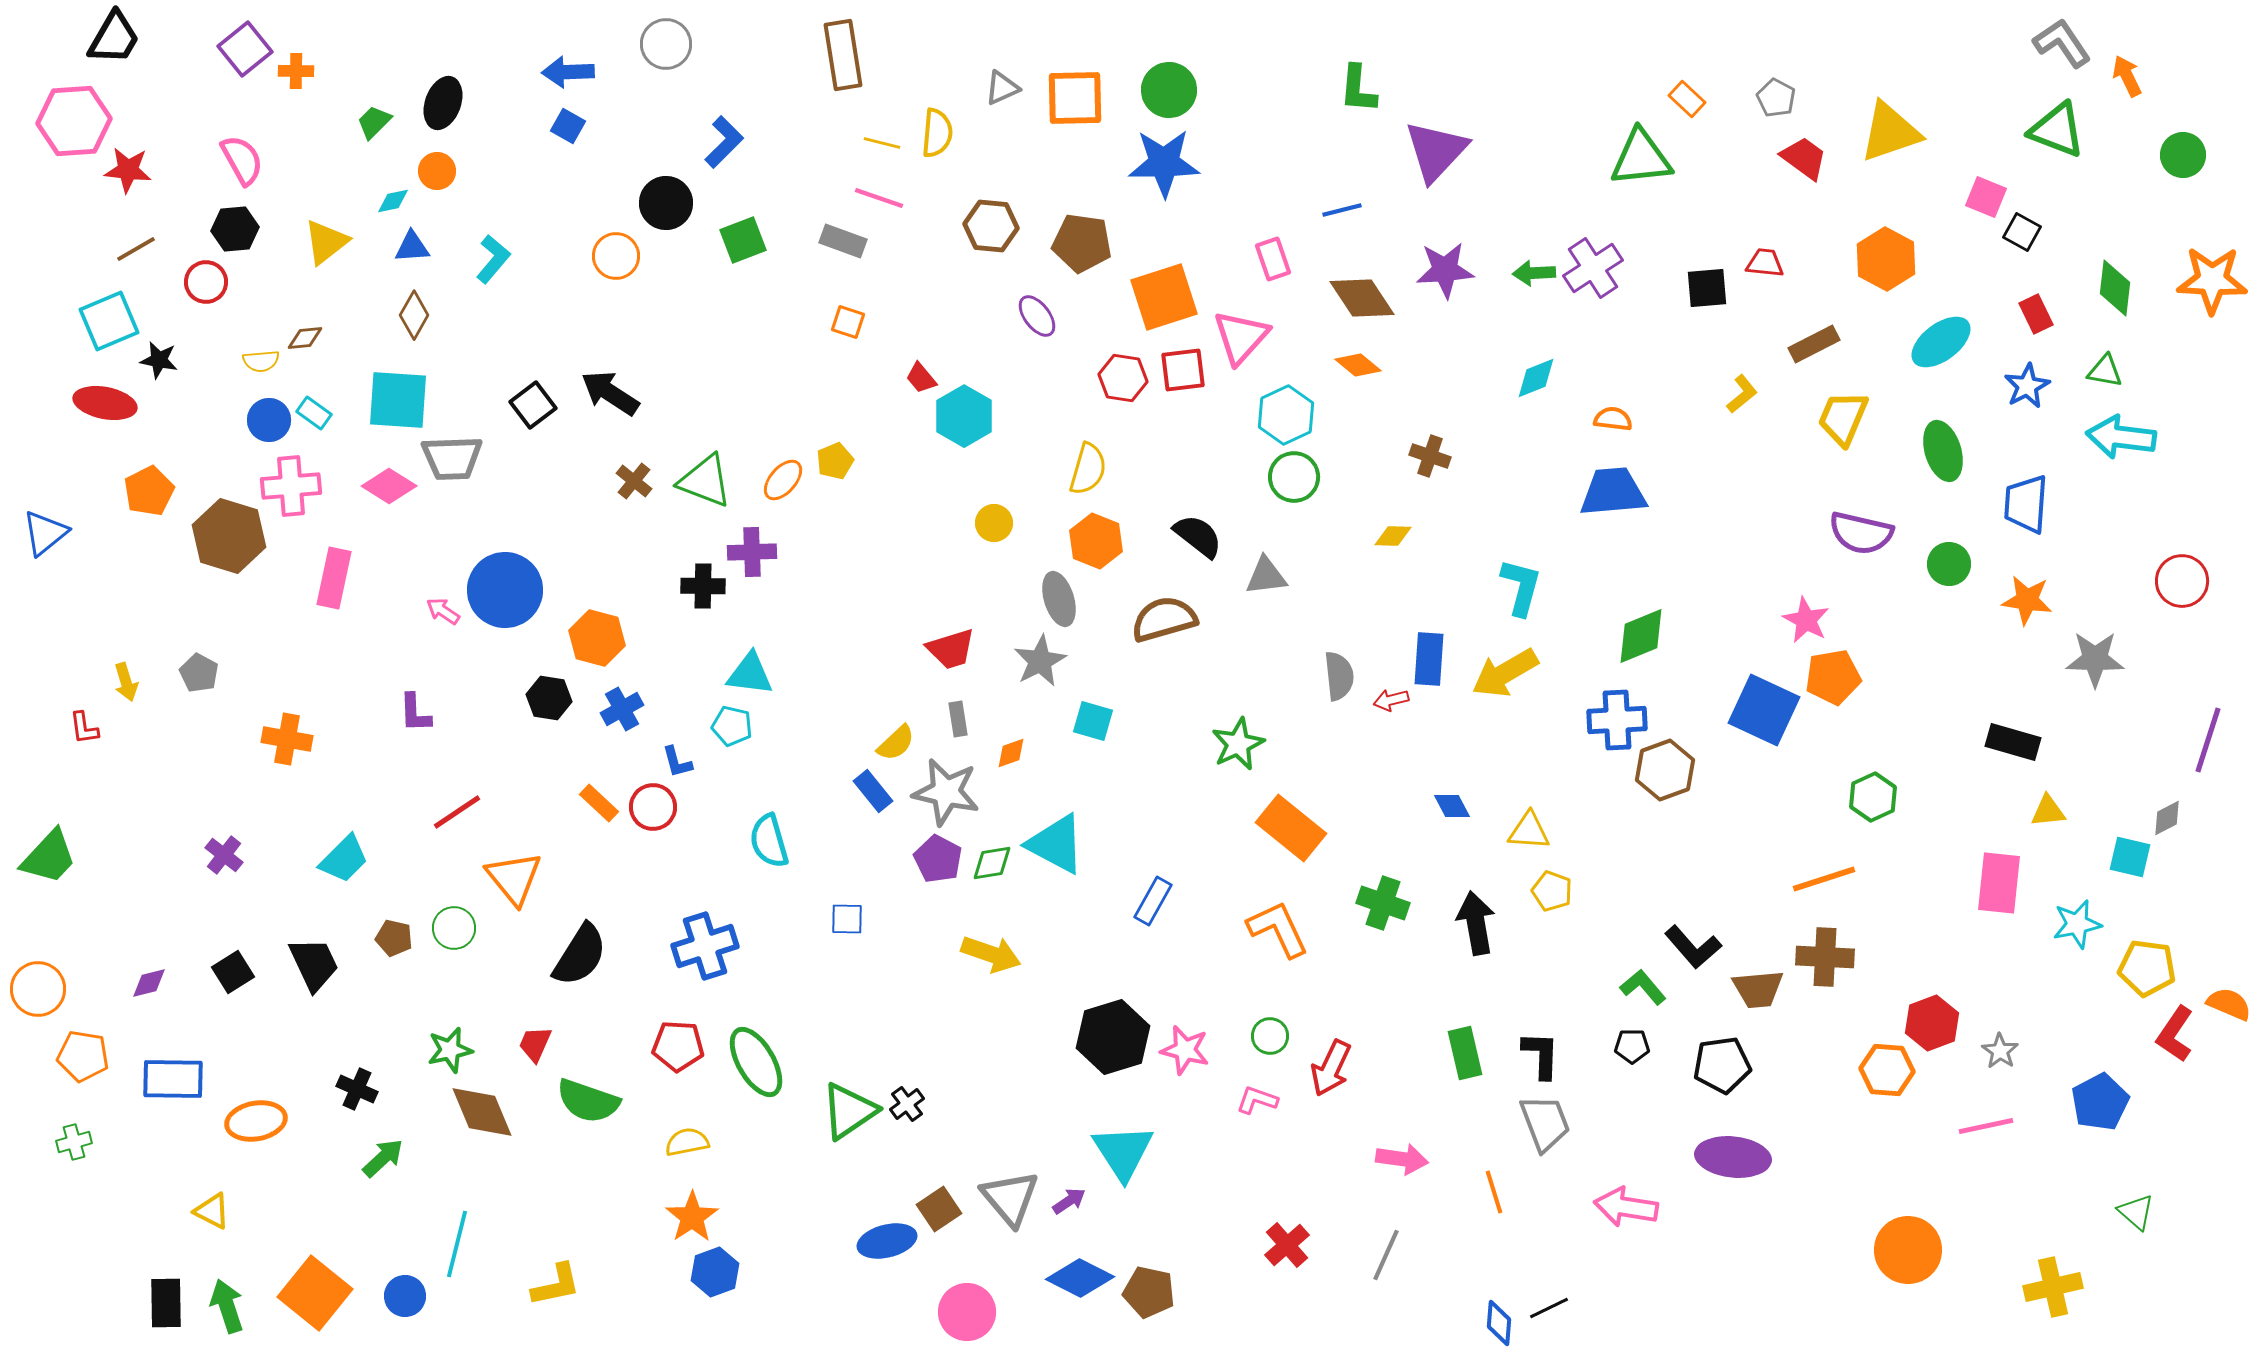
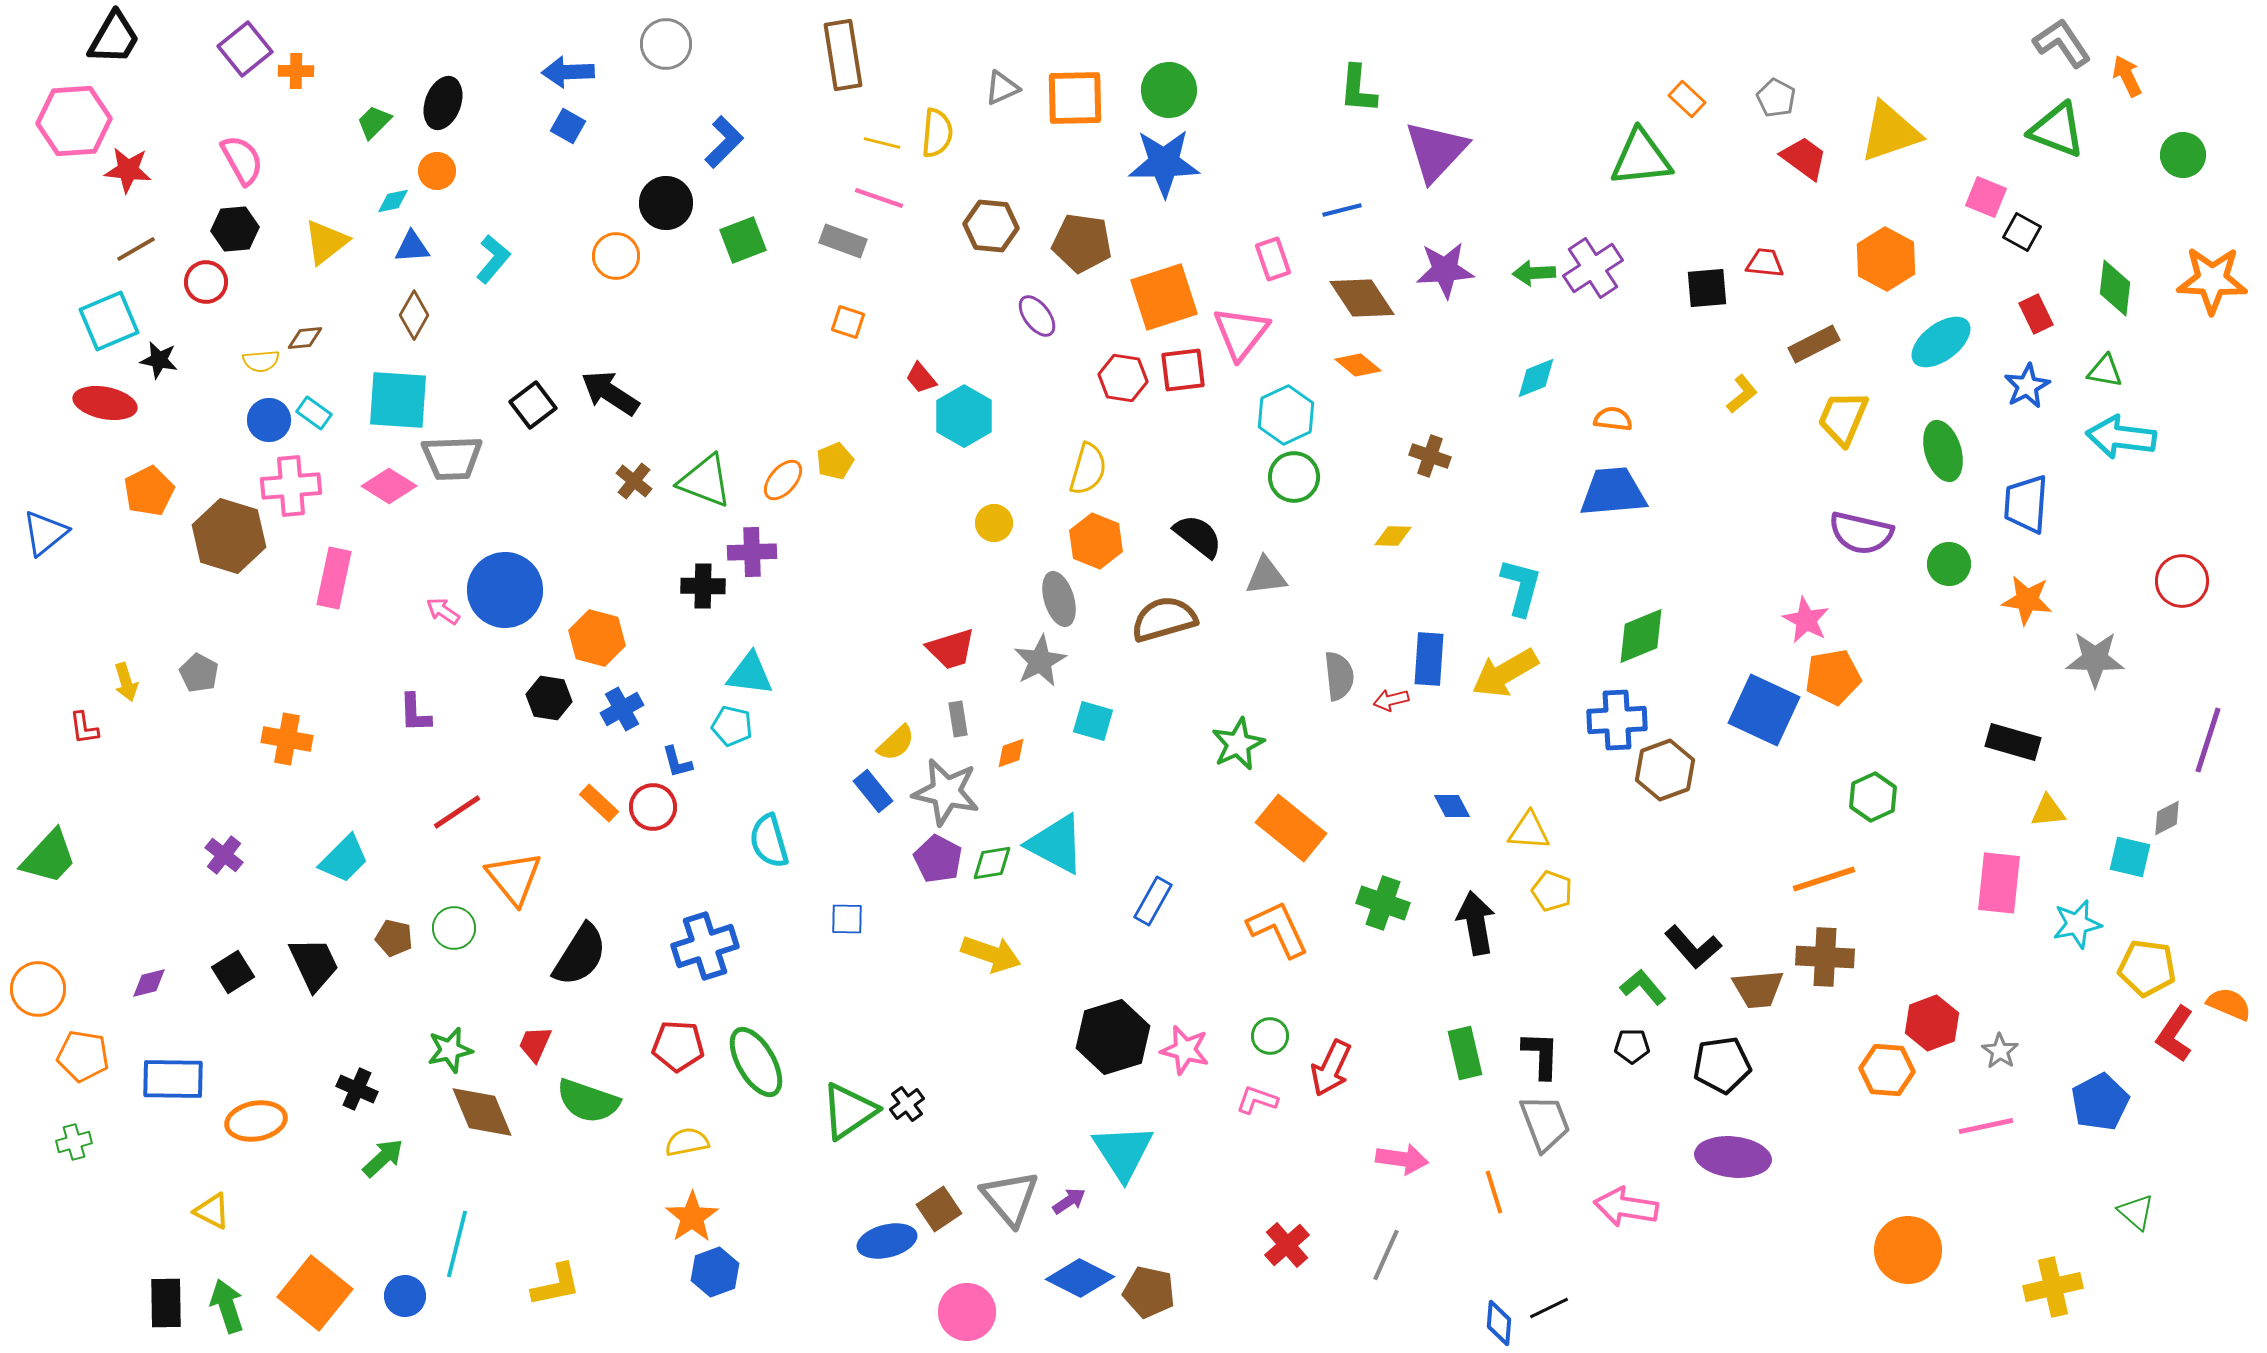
pink triangle at (1241, 337): moved 4 px up; rotated 4 degrees counterclockwise
